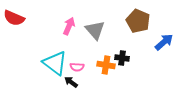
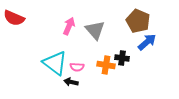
blue arrow: moved 17 px left
black arrow: rotated 24 degrees counterclockwise
